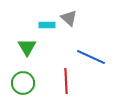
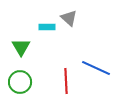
cyan rectangle: moved 2 px down
green triangle: moved 6 px left
blue line: moved 5 px right, 11 px down
green circle: moved 3 px left, 1 px up
